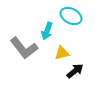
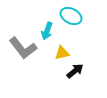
gray L-shape: moved 1 px left
